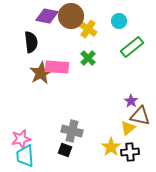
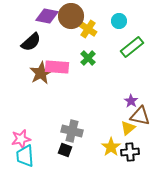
black semicircle: rotated 55 degrees clockwise
